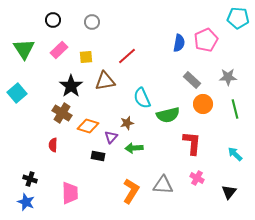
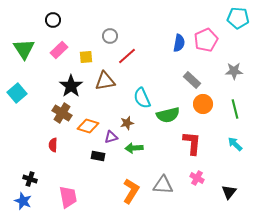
gray circle: moved 18 px right, 14 px down
gray star: moved 6 px right, 6 px up
purple triangle: rotated 32 degrees clockwise
cyan arrow: moved 10 px up
pink trapezoid: moved 2 px left, 4 px down; rotated 10 degrees counterclockwise
blue star: moved 3 px left, 1 px up
